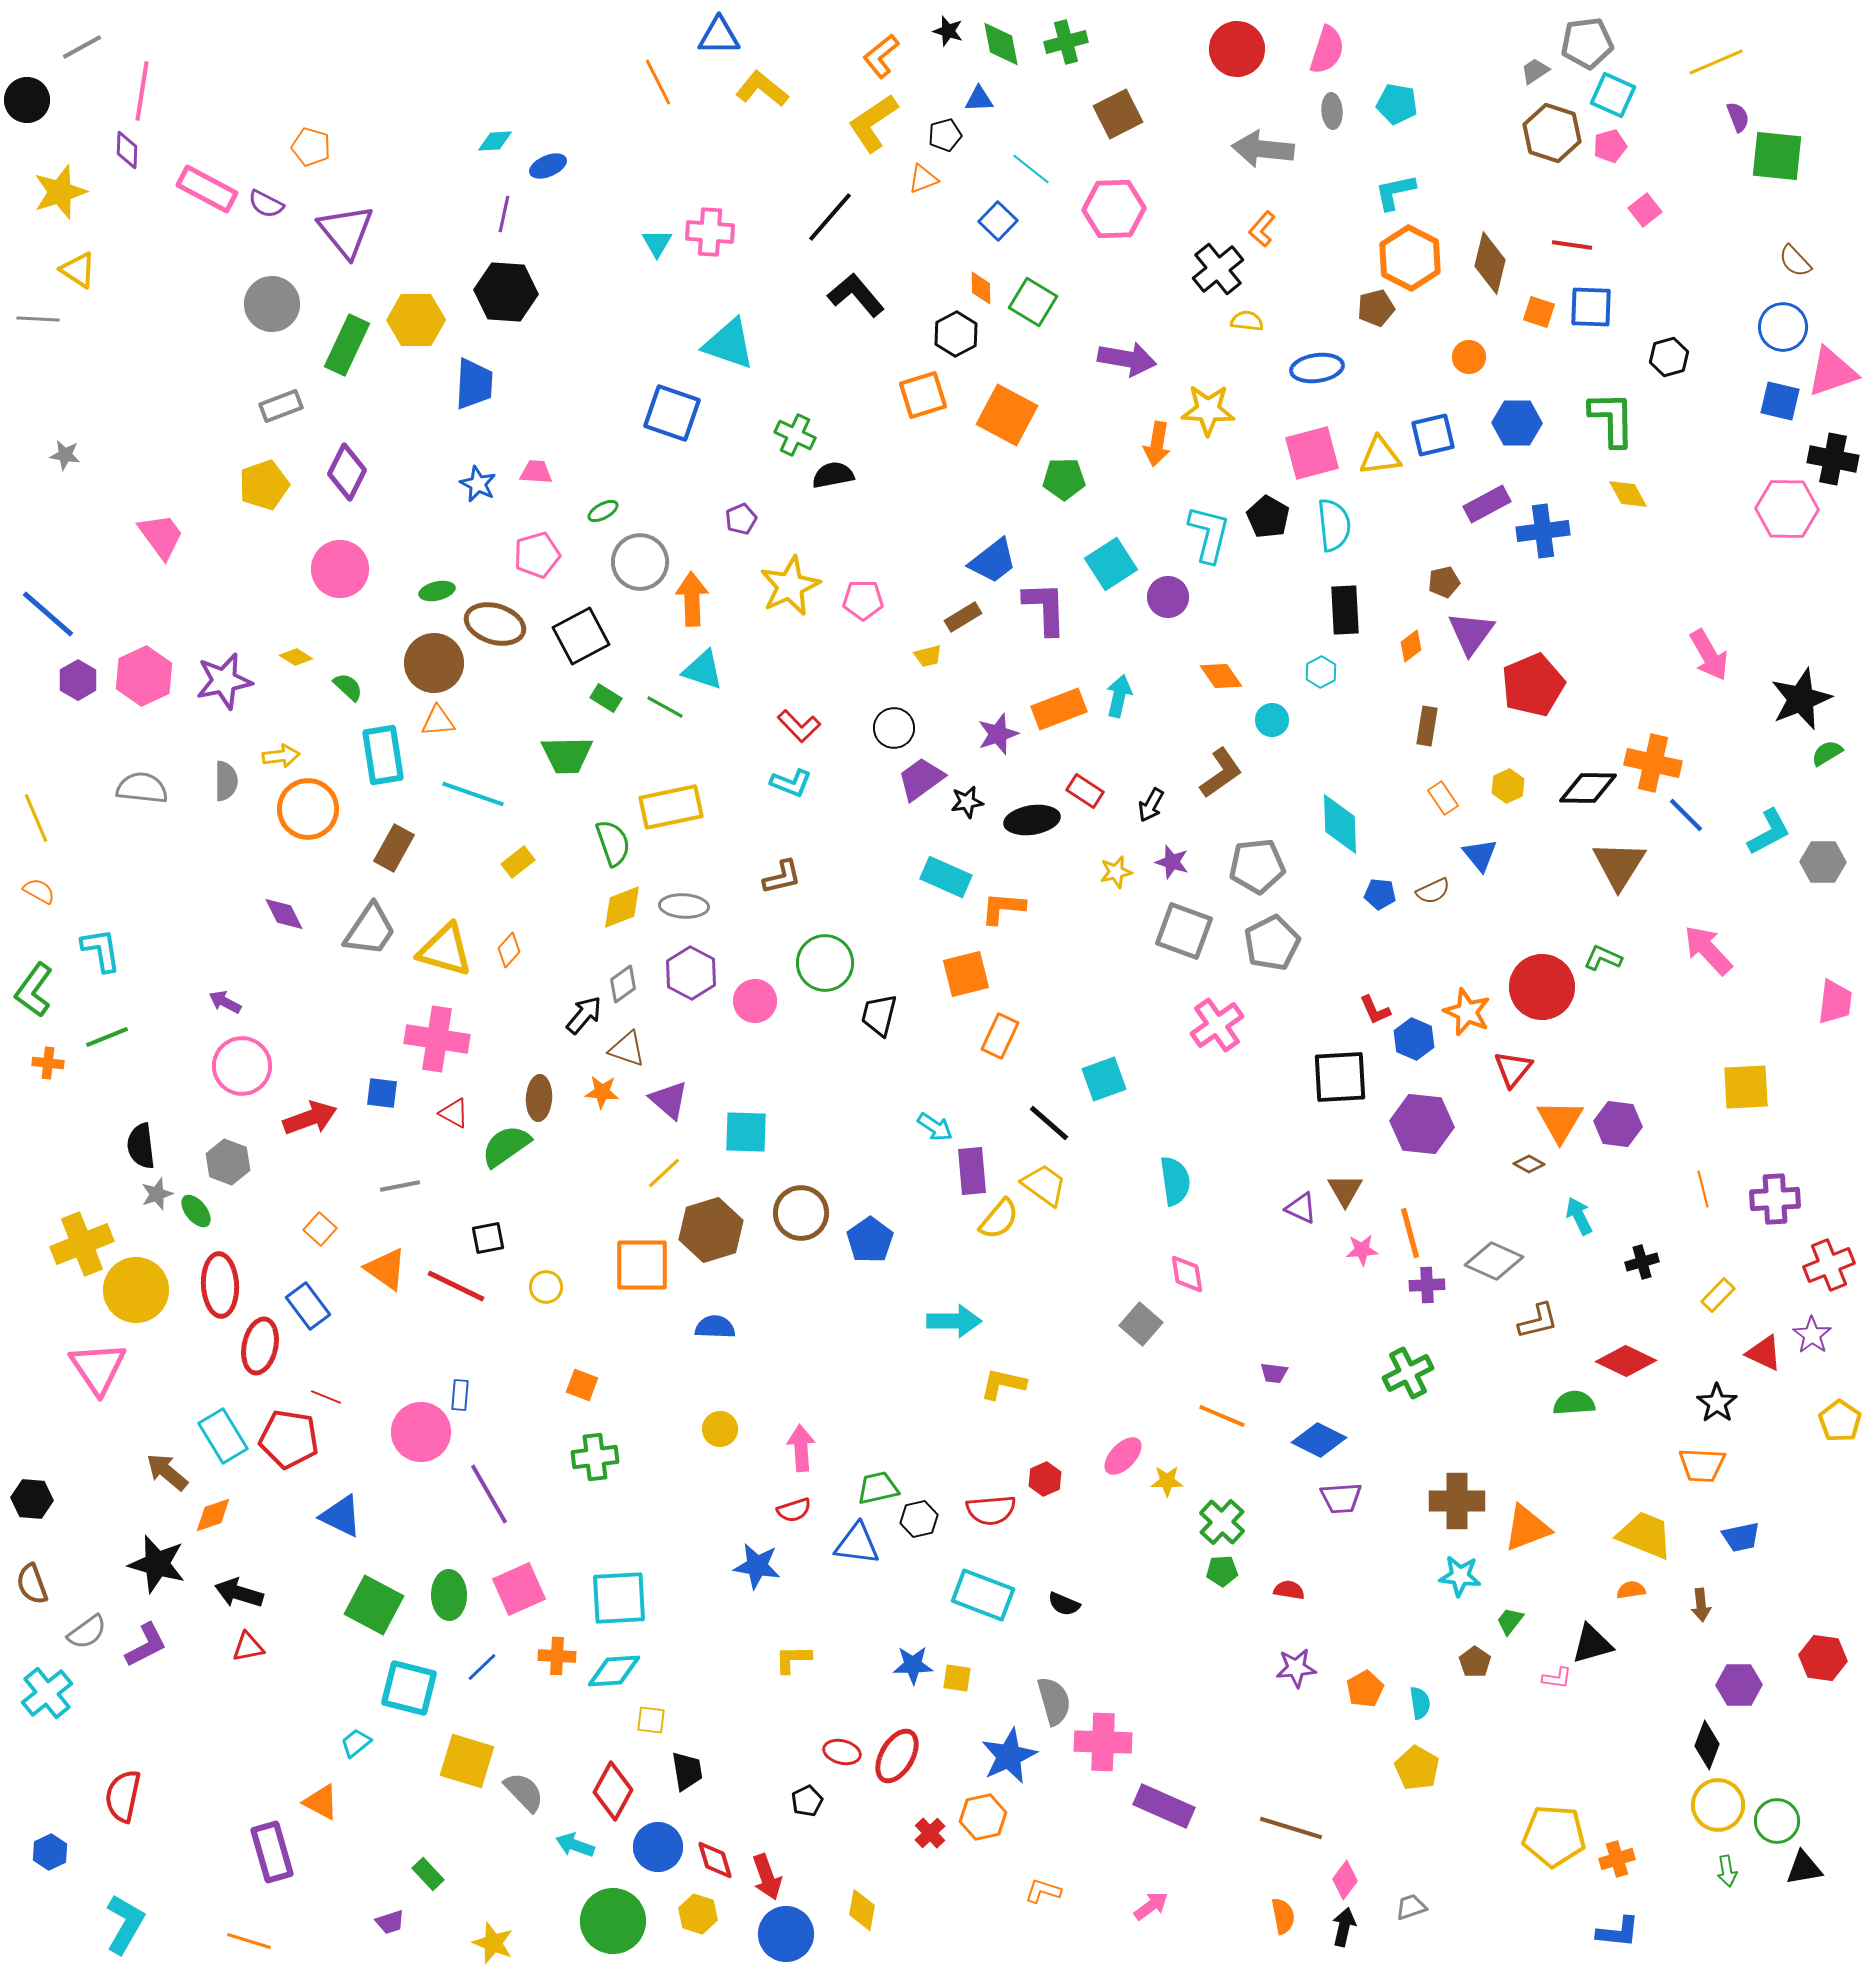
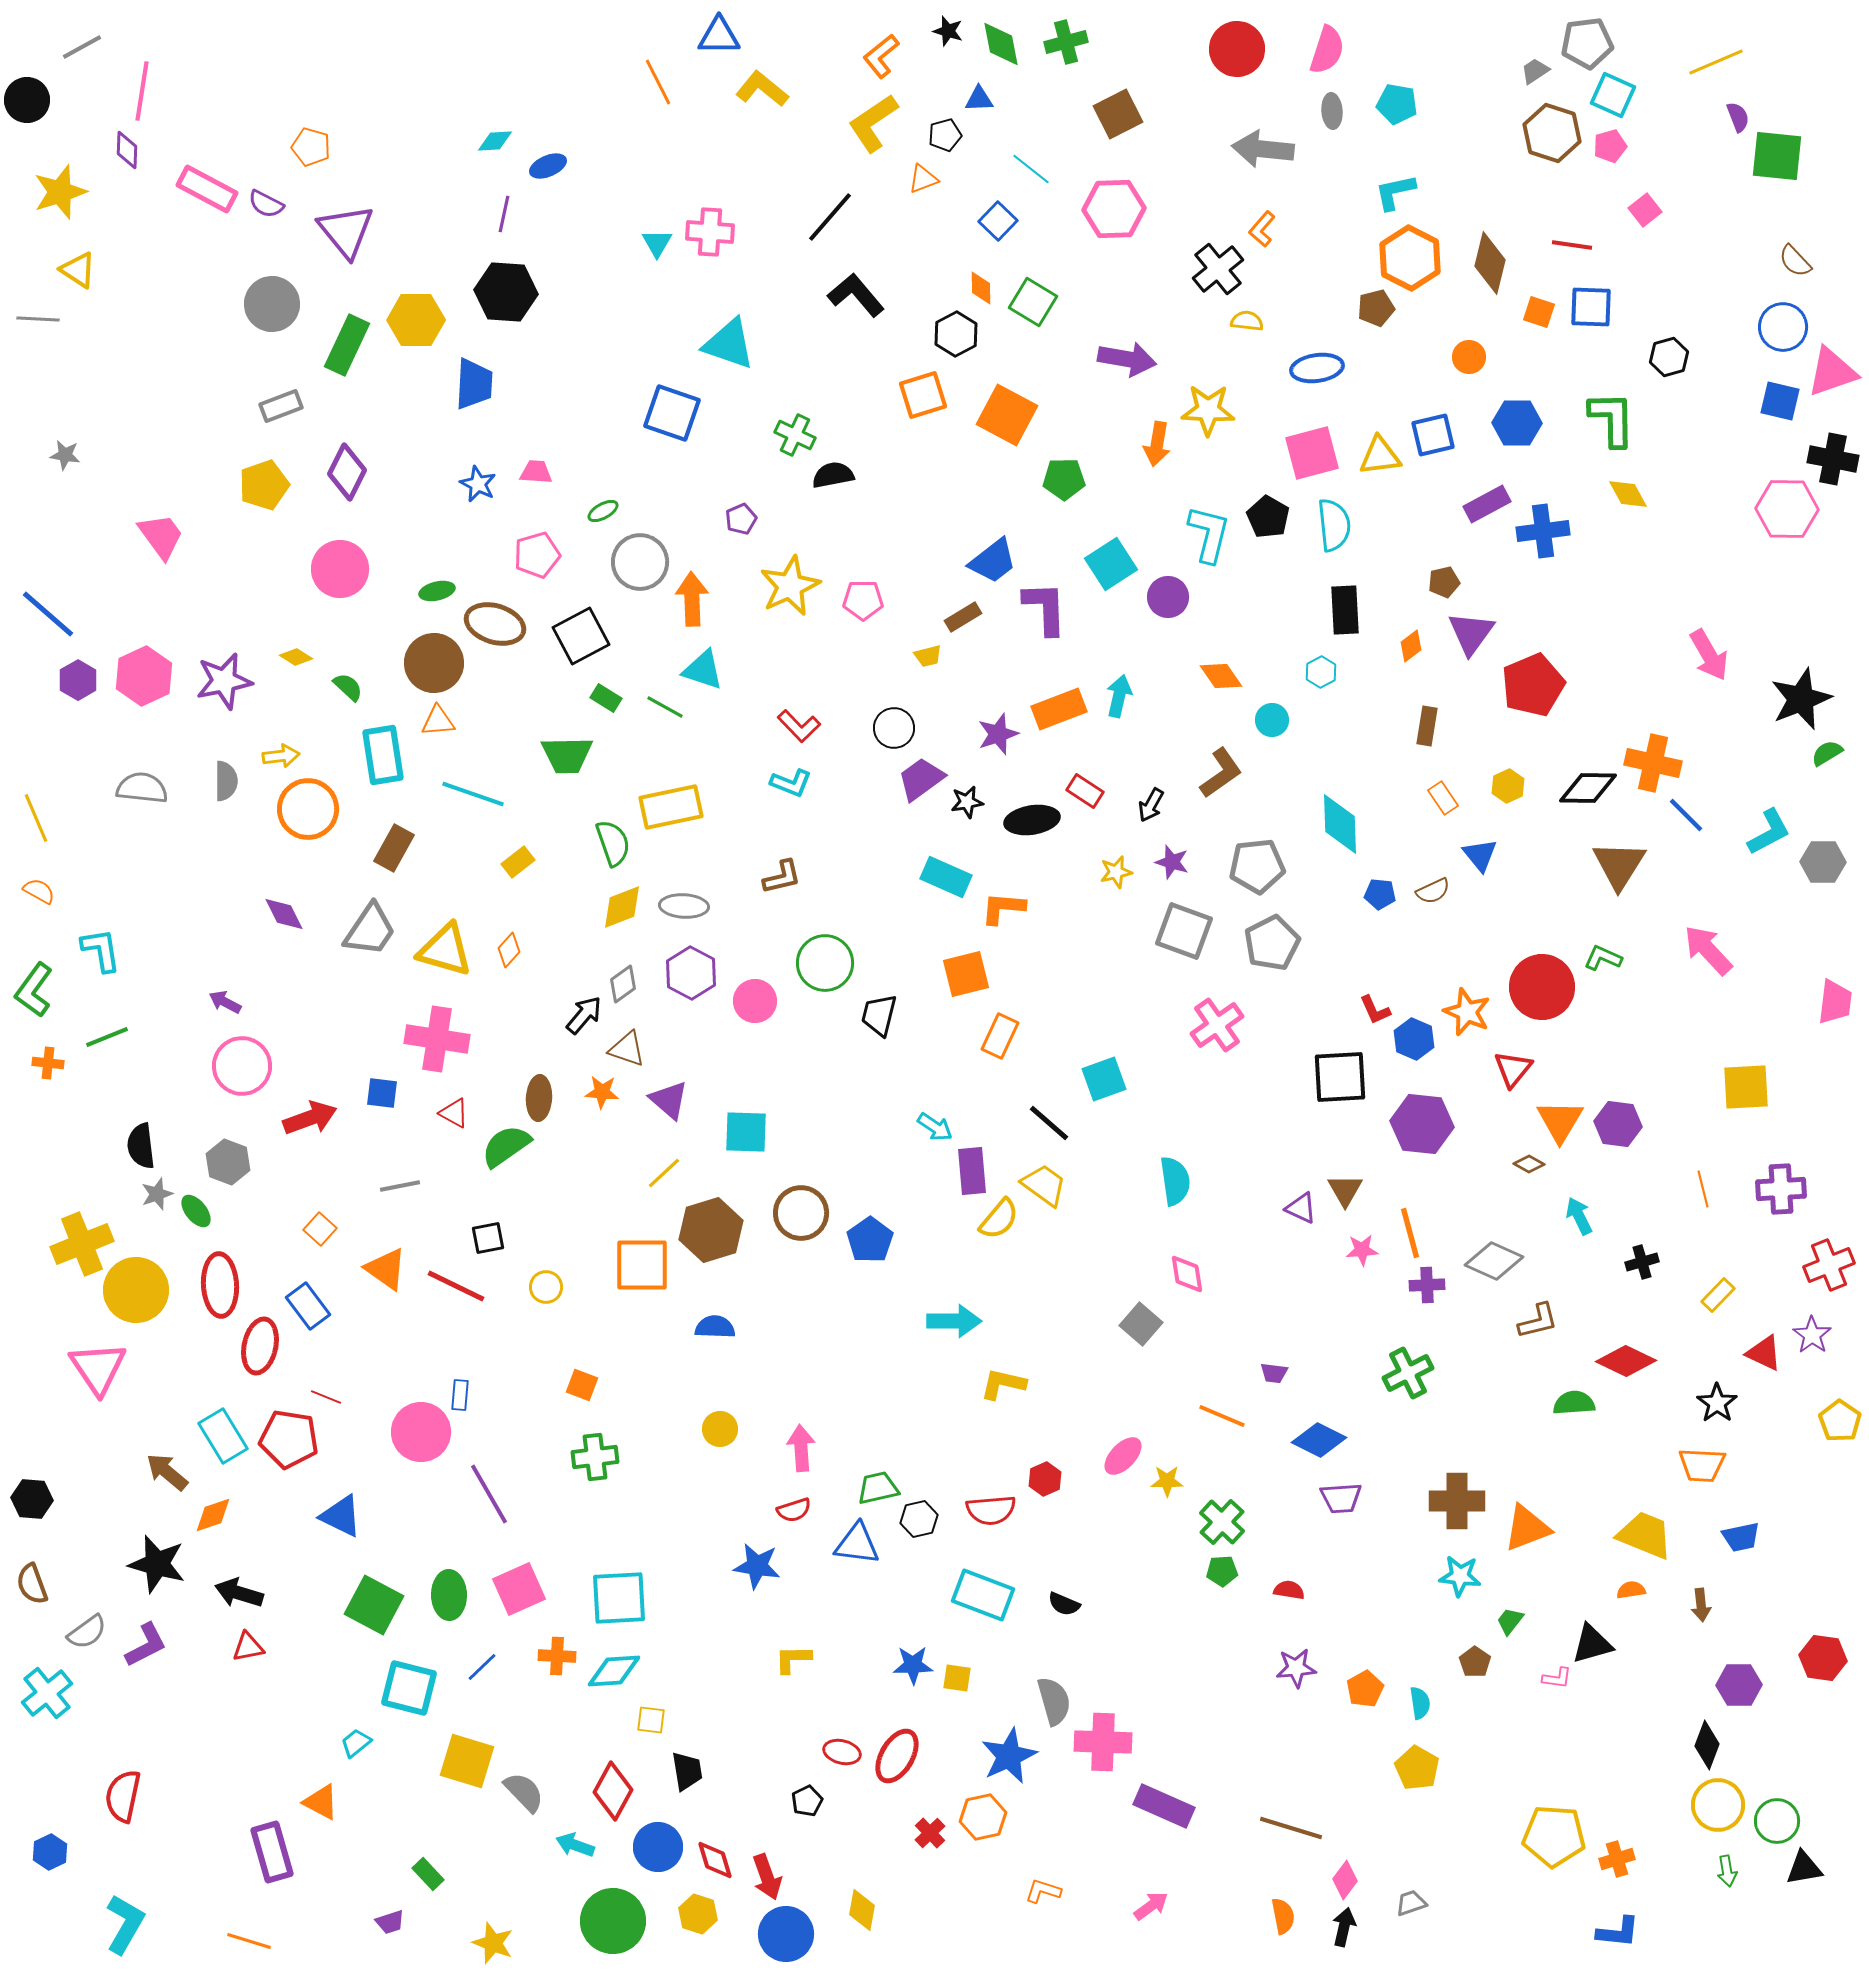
purple cross at (1775, 1199): moved 6 px right, 10 px up
gray trapezoid at (1411, 1907): moved 4 px up
